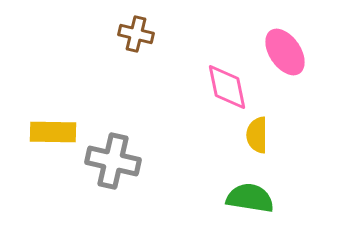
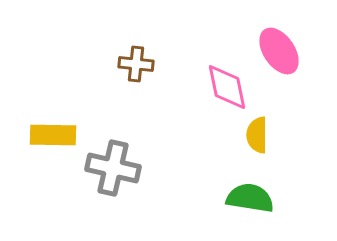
brown cross: moved 30 px down; rotated 8 degrees counterclockwise
pink ellipse: moved 6 px left, 1 px up
yellow rectangle: moved 3 px down
gray cross: moved 7 px down
